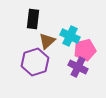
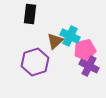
black rectangle: moved 3 px left, 5 px up
brown triangle: moved 8 px right
purple cross: moved 11 px right, 1 px up
